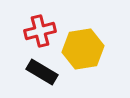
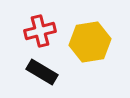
yellow hexagon: moved 7 px right, 7 px up
